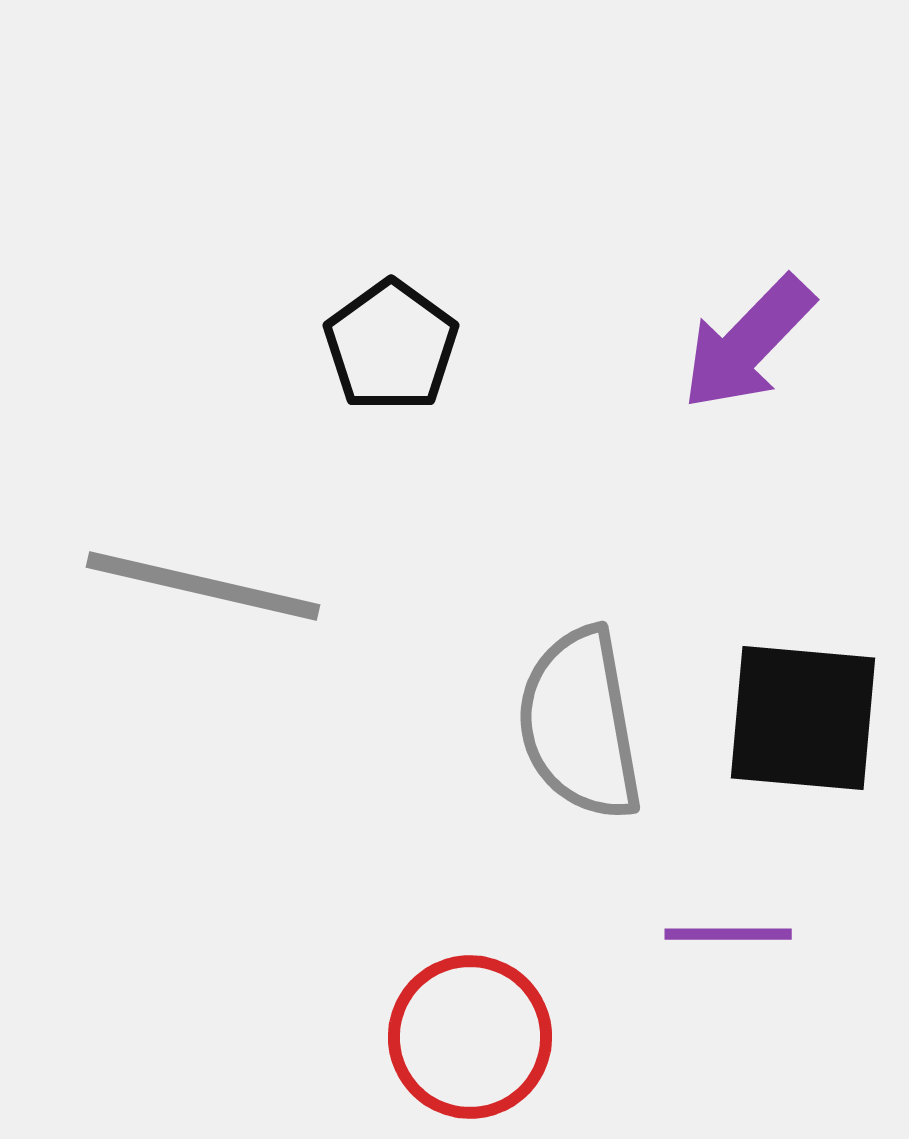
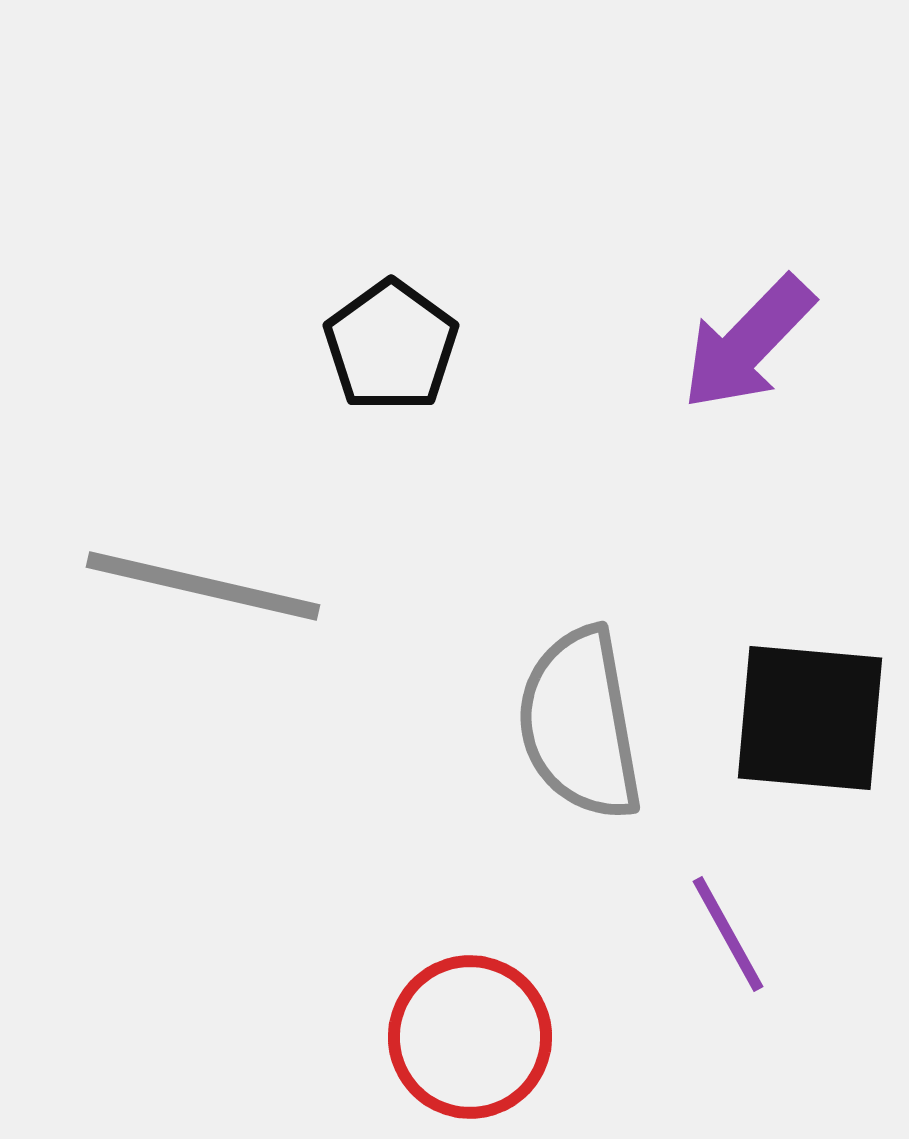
black square: moved 7 px right
purple line: rotated 61 degrees clockwise
